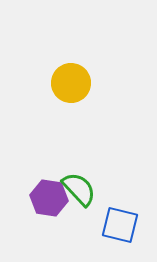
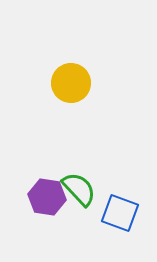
purple hexagon: moved 2 px left, 1 px up
blue square: moved 12 px up; rotated 6 degrees clockwise
